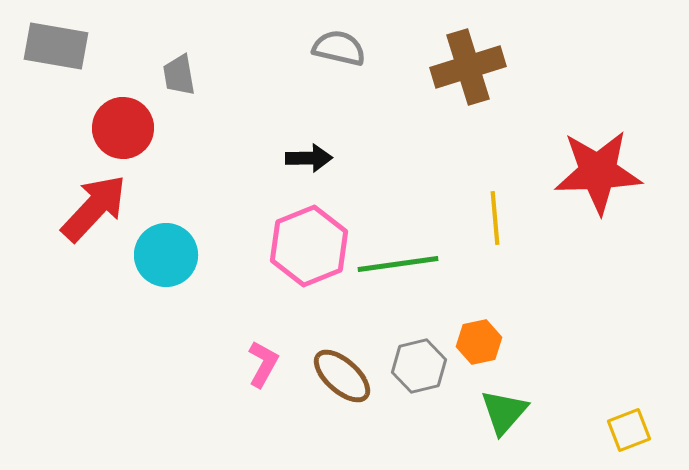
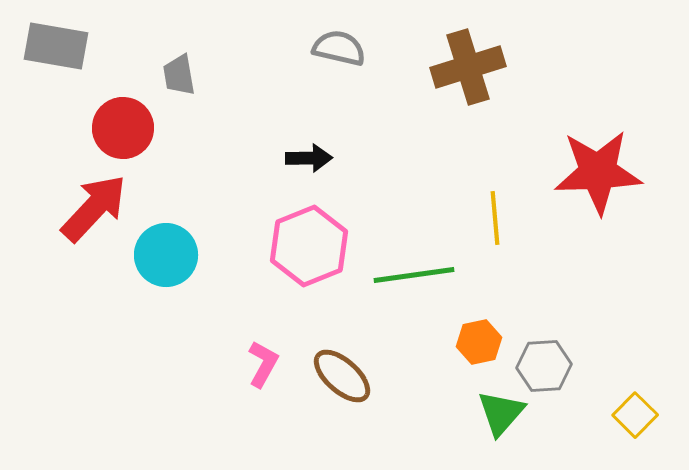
green line: moved 16 px right, 11 px down
gray hexagon: moved 125 px right; rotated 10 degrees clockwise
green triangle: moved 3 px left, 1 px down
yellow square: moved 6 px right, 15 px up; rotated 24 degrees counterclockwise
